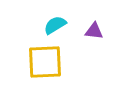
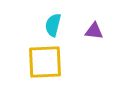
cyan semicircle: moved 2 px left; rotated 45 degrees counterclockwise
